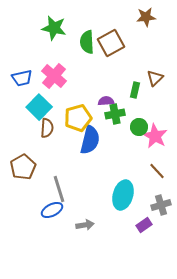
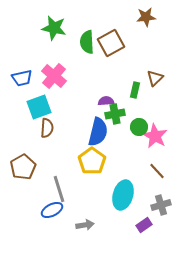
cyan square: rotated 25 degrees clockwise
yellow pentagon: moved 14 px right, 43 px down; rotated 20 degrees counterclockwise
blue semicircle: moved 8 px right, 8 px up
